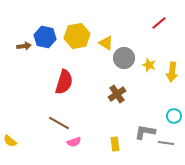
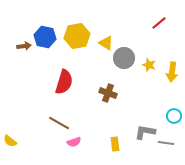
brown cross: moved 9 px left, 1 px up; rotated 36 degrees counterclockwise
